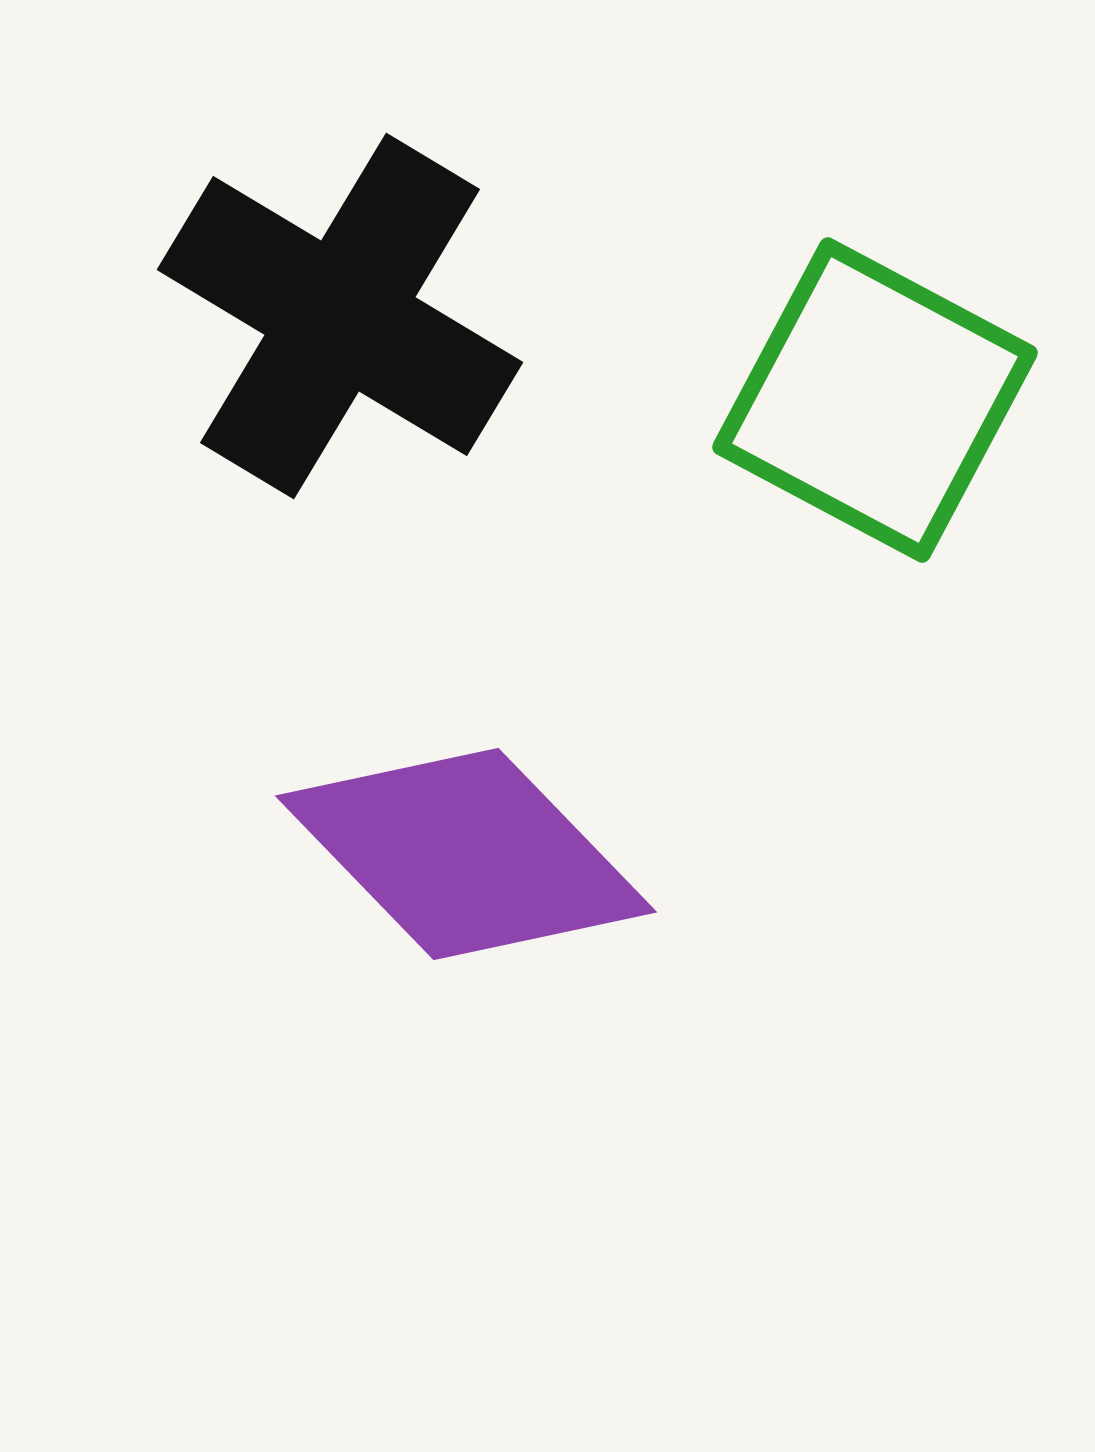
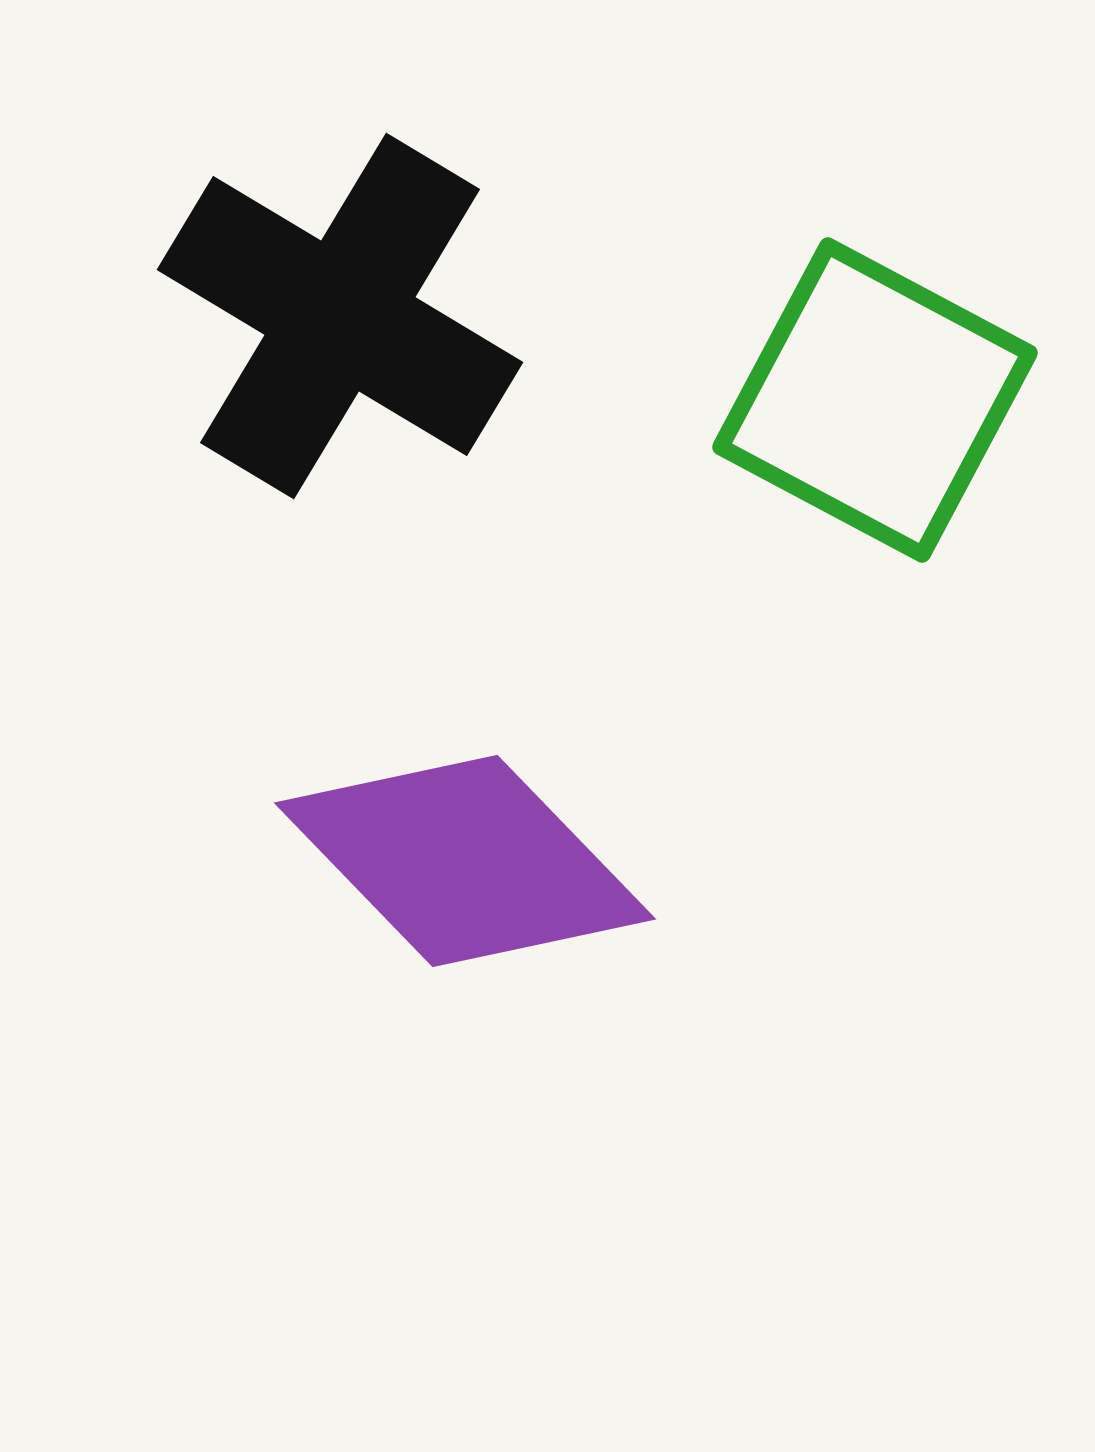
purple diamond: moved 1 px left, 7 px down
